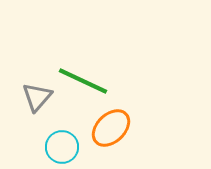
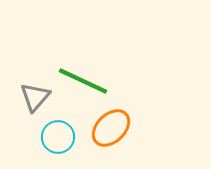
gray triangle: moved 2 px left
cyan circle: moved 4 px left, 10 px up
